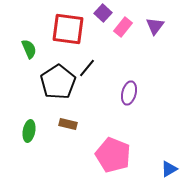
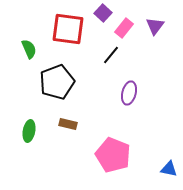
pink rectangle: moved 1 px right, 1 px down
black line: moved 24 px right, 13 px up
black pentagon: moved 1 px left; rotated 12 degrees clockwise
blue triangle: rotated 42 degrees clockwise
